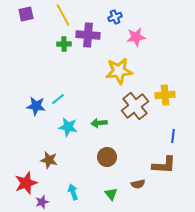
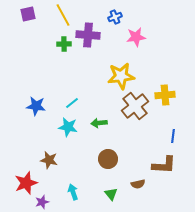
purple square: moved 2 px right
yellow star: moved 2 px right, 5 px down
cyan line: moved 14 px right, 4 px down
brown circle: moved 1 px right, 2 px down
